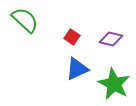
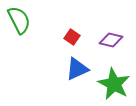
green semicircle: moved 6 px left; rotated 20 degrees clockwise
purple diamond: moved 1 px down
